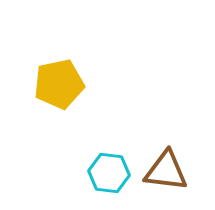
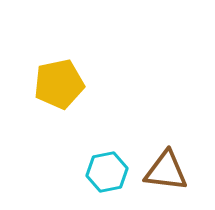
cyan hexagon: moved 2 px left, 1 px up; rotated 18 degrees counterclockwise
